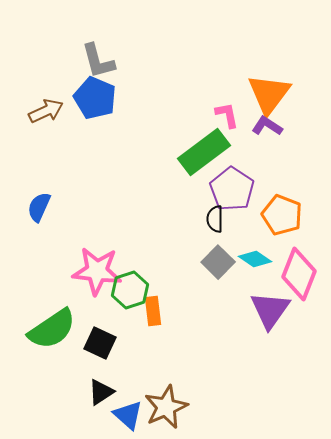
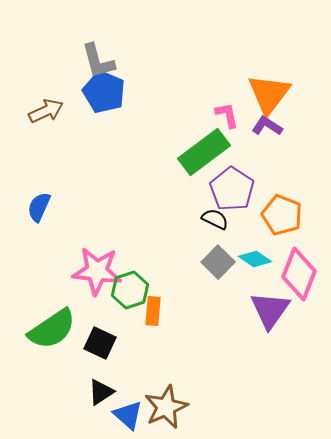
blue pentagon: moved 9 px right, 6 px up
black semicircle: rotated 116 degrees clockwise
orange rectangle: rotated 12 degrees clockwise
